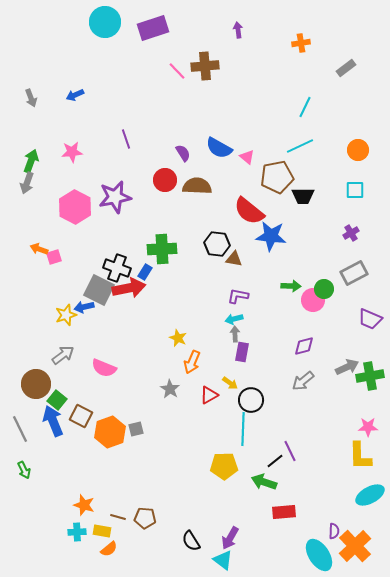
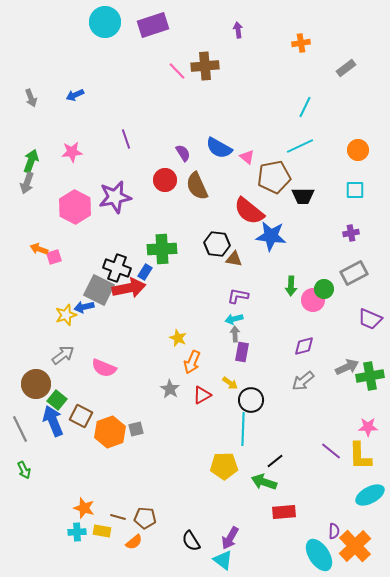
purple rectangle at (153, 28): moved 3 px up
brown pentagon at (277, 177): moved 3 px left
brown semicircle at (197, 186): rotated 116 degrees counterclockwise
purple cross at (351, 233): rotated 21 degrees clockwise
green arrow at (291, 286): rotated 90 degrees clockwise
red triangle at (209, 395): moved 7 px left
purple line at (290, 451): moved 41 px right; rotated 25 degrees counterclockwise
orange star at (84, 505): moved 3 px down
orange semicircle at (109, 549): moved 25 px right, 7 px up
